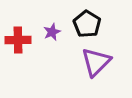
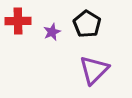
red cross: moved 19 px up
purple triangle: moved 2 px left, 8 px down
